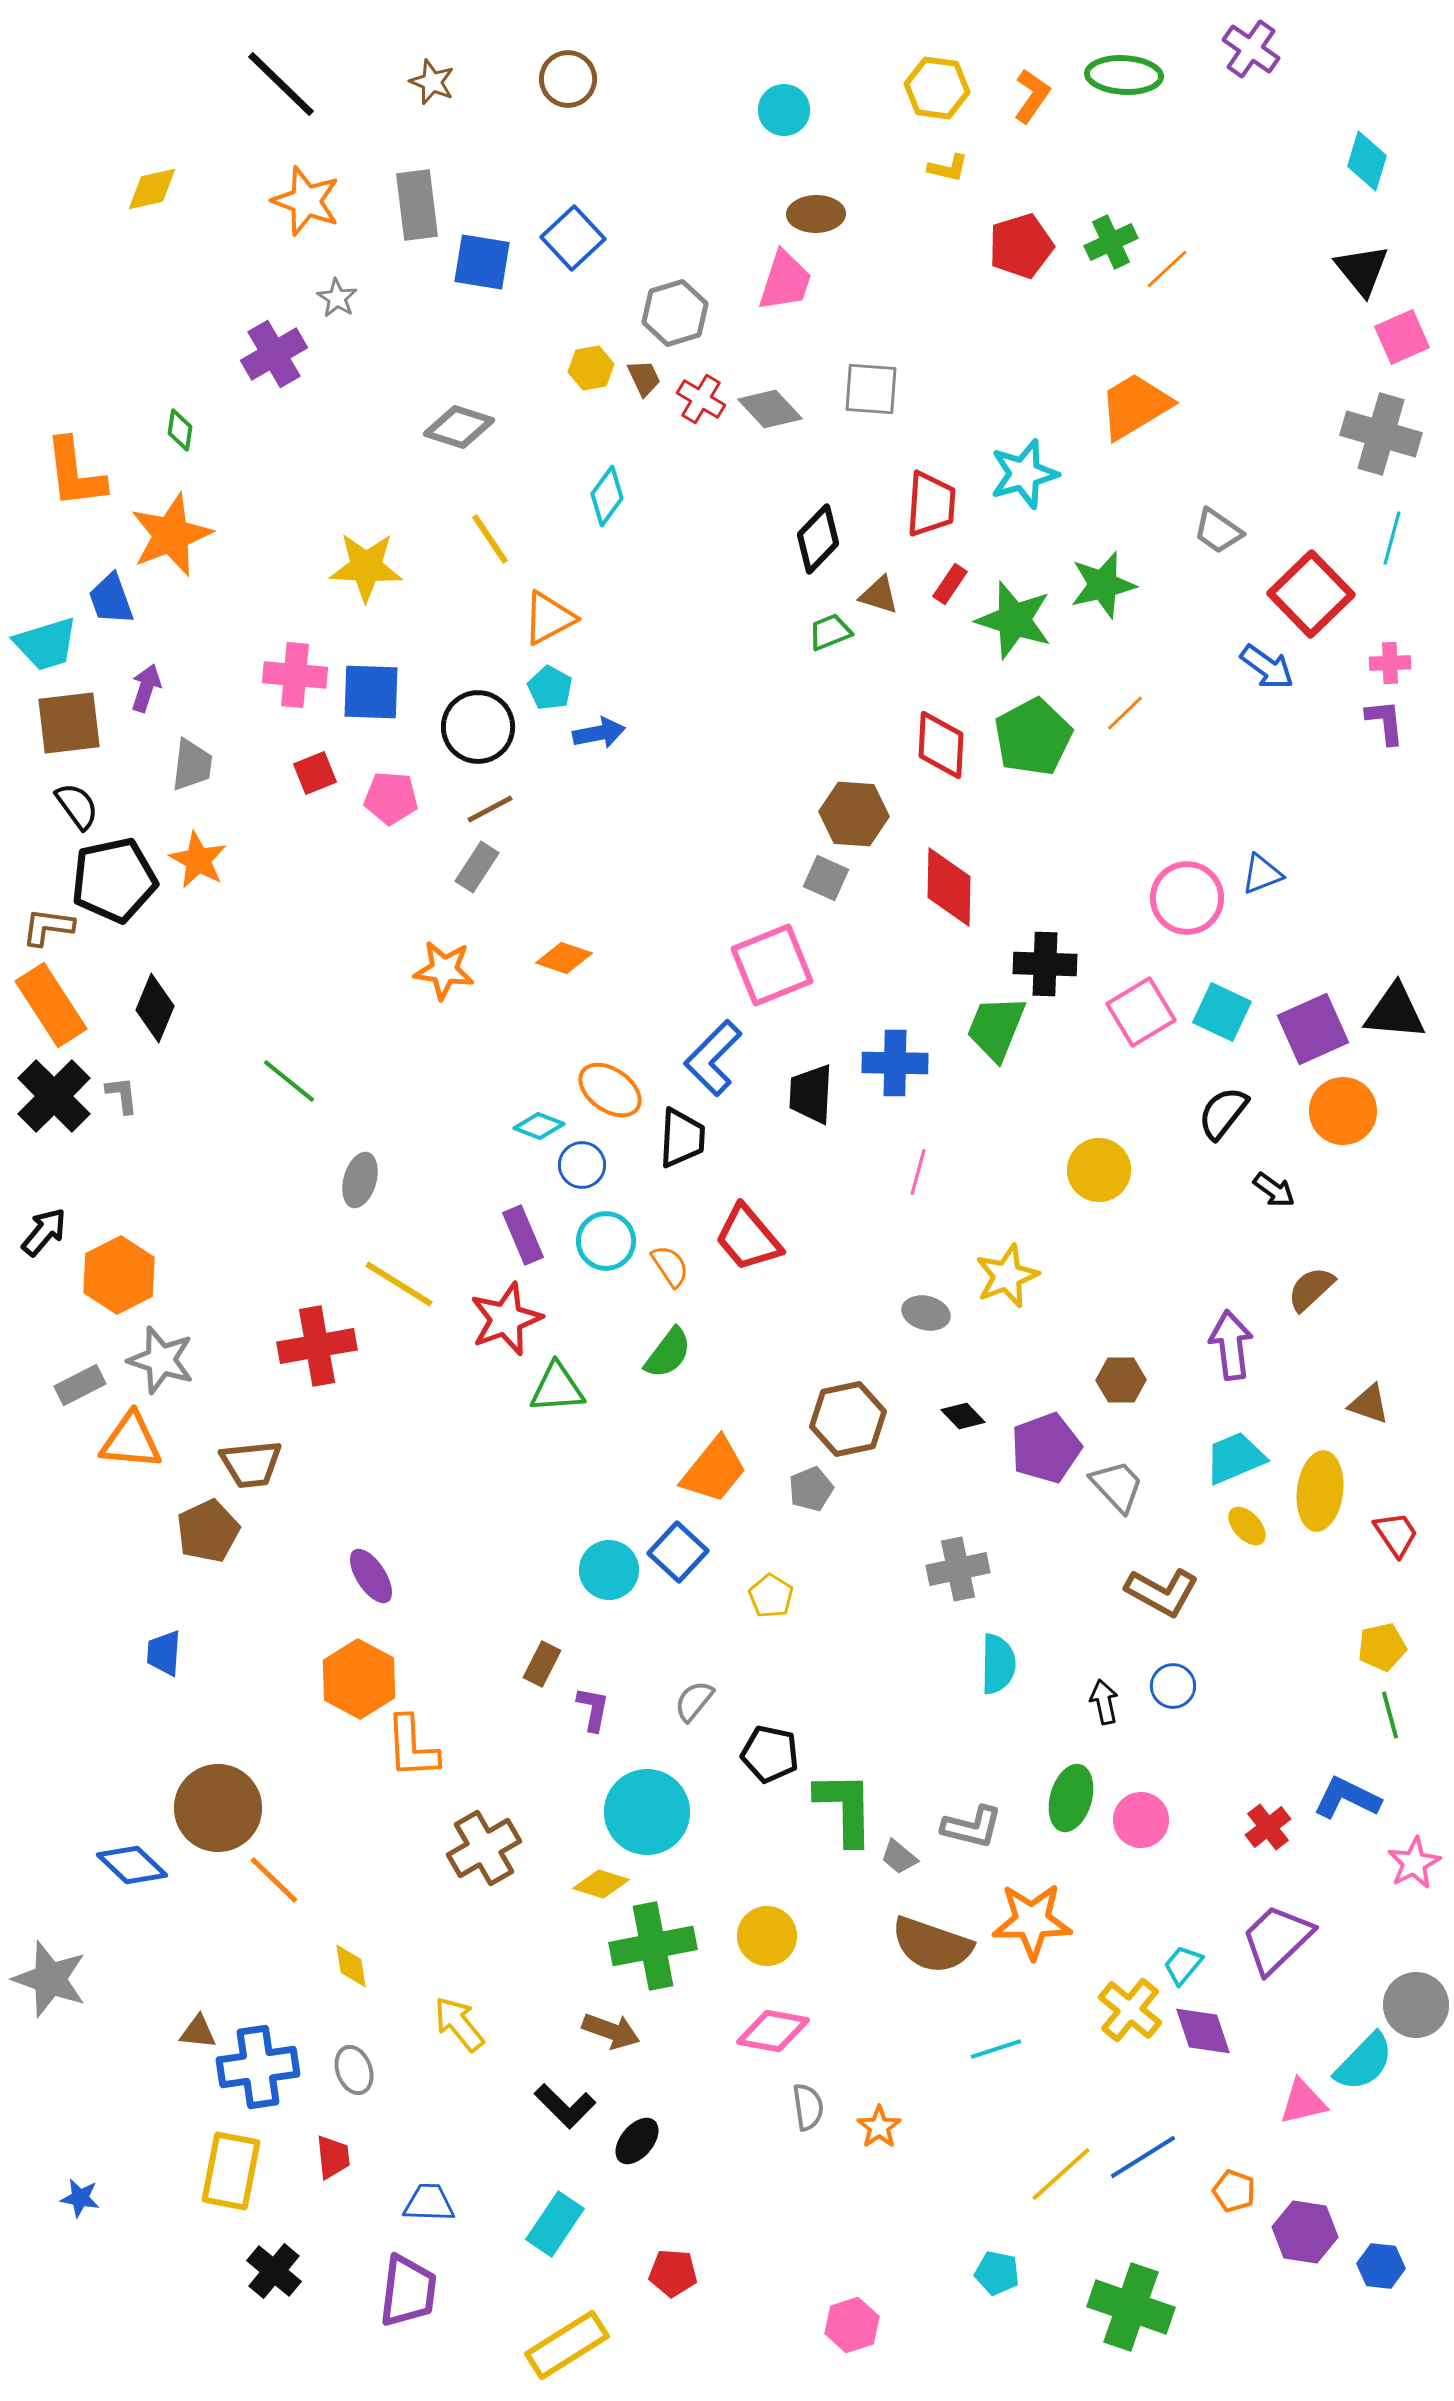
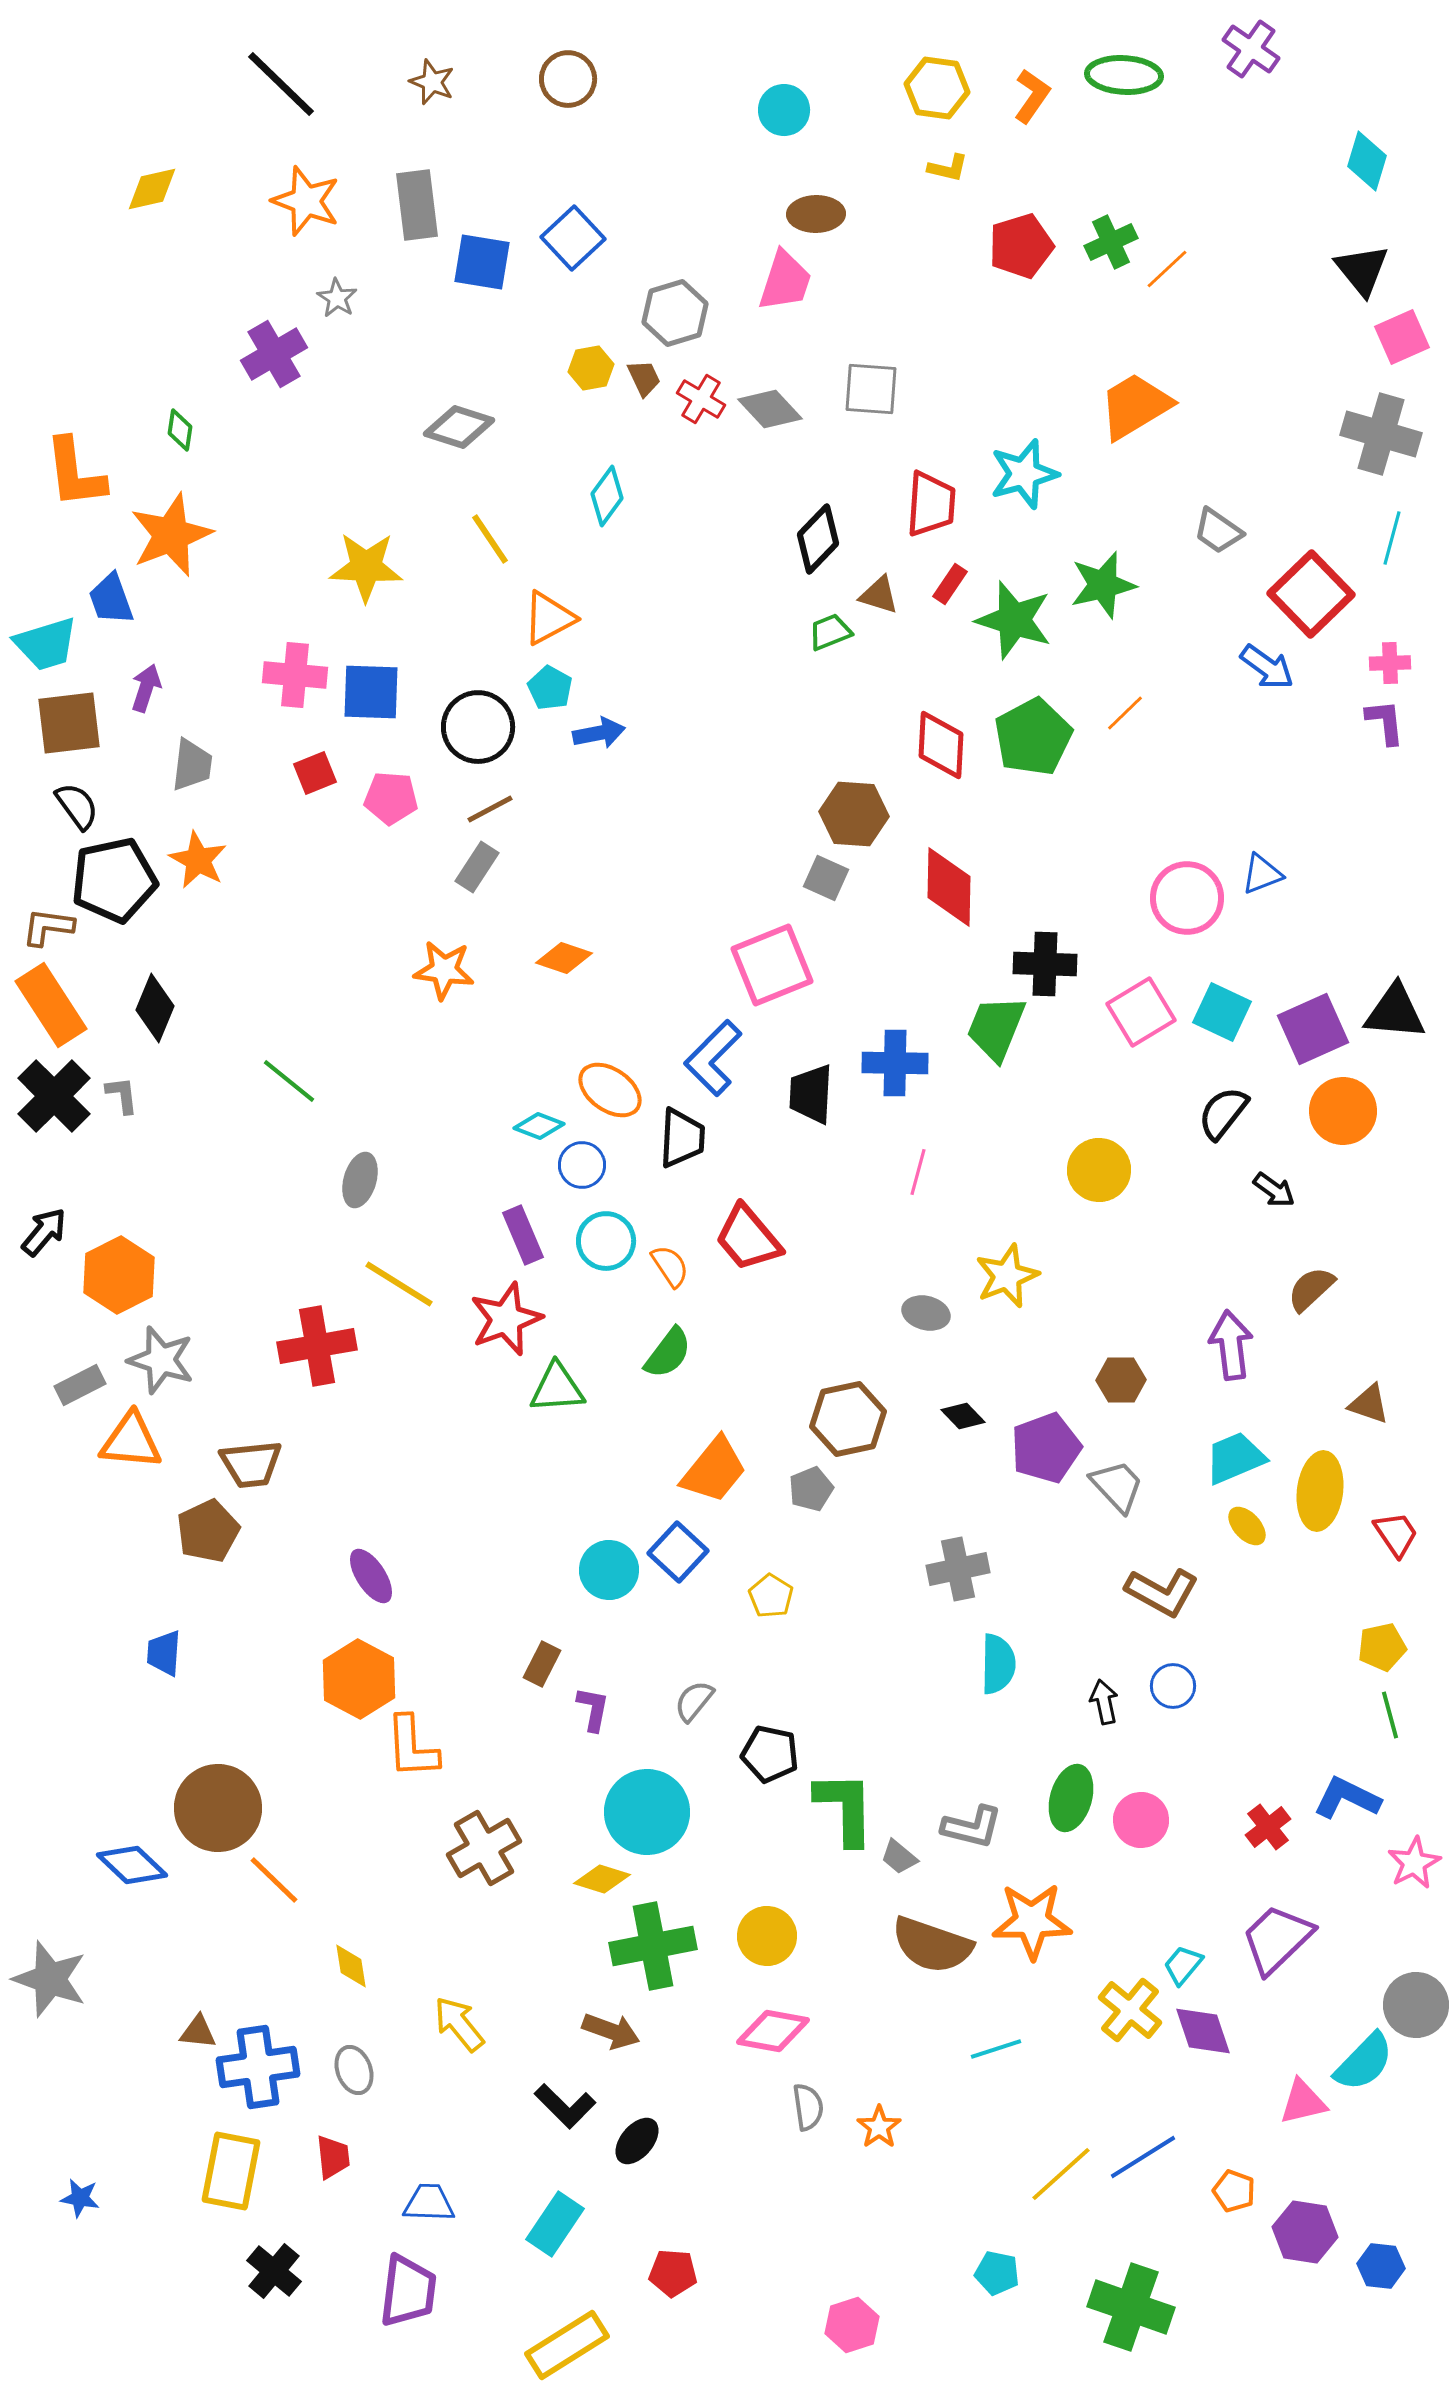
yellow diamond at (601, 1884): moved 1 px right, 5 px up
